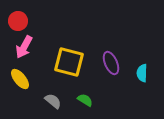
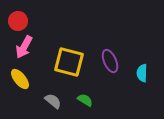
purple ellipse: moved 1 px left, 2 px up
